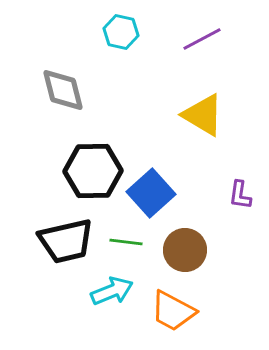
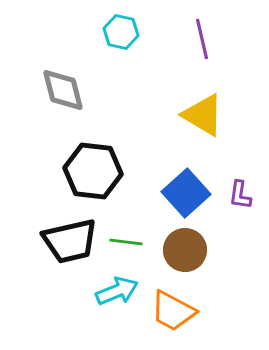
purple line: rotated 75 degrees counterclockwise
black hexagon: rotated 8 degrees clockwise
blue square: moved 35 px right
black trapezoid: moved 4 px right
cyan arrow: moved 5 px right
